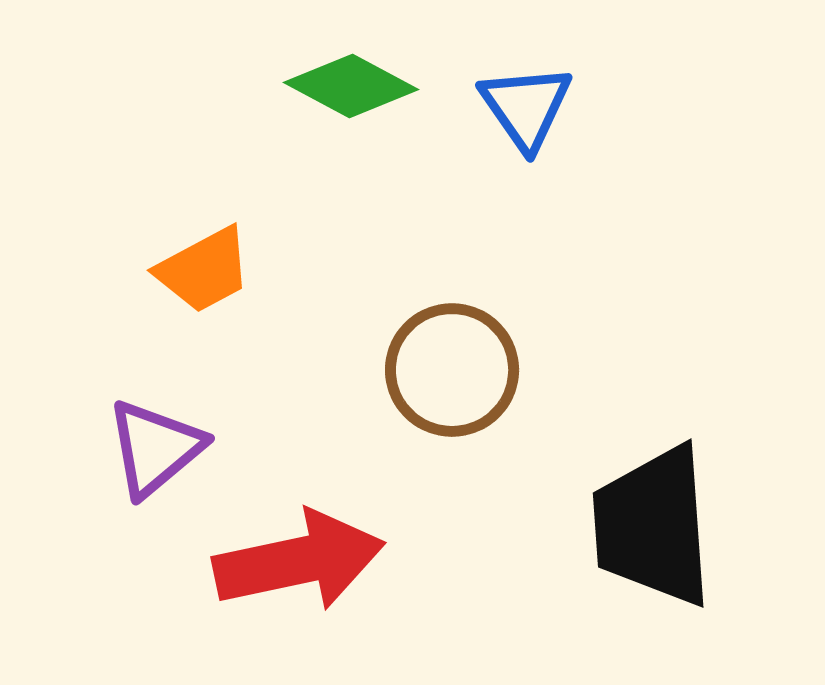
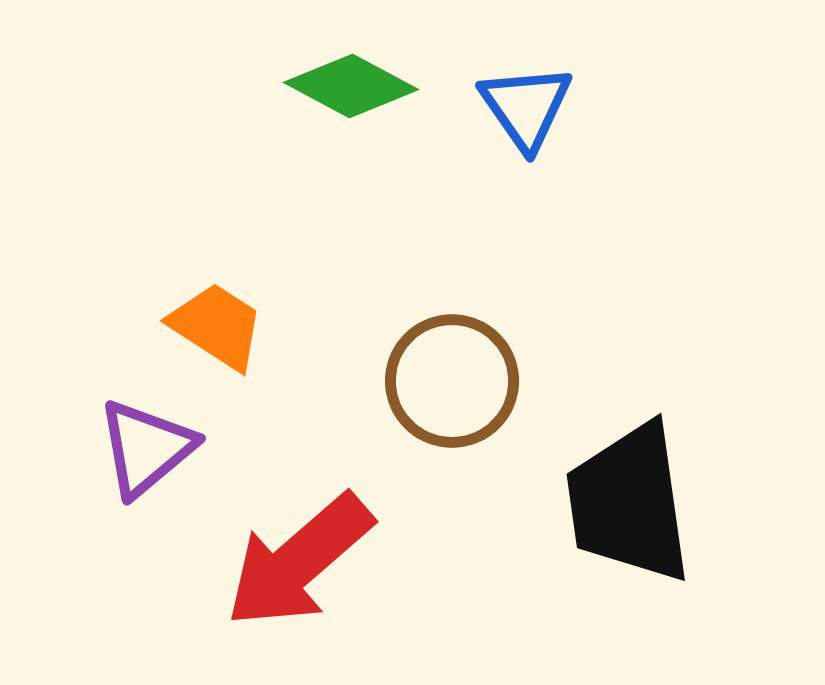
orange trapezoid: moved 13 px right, 56 px down; rotated 119 degrees counterclockwise
brown circle: moved 11 px down
purple triangle: moved 9 px left
black trapezoid: moved 24 px left, 23 px up; rotated 4 degrees counterclockwise
red arrow: rotated 151 degrees clockwise
